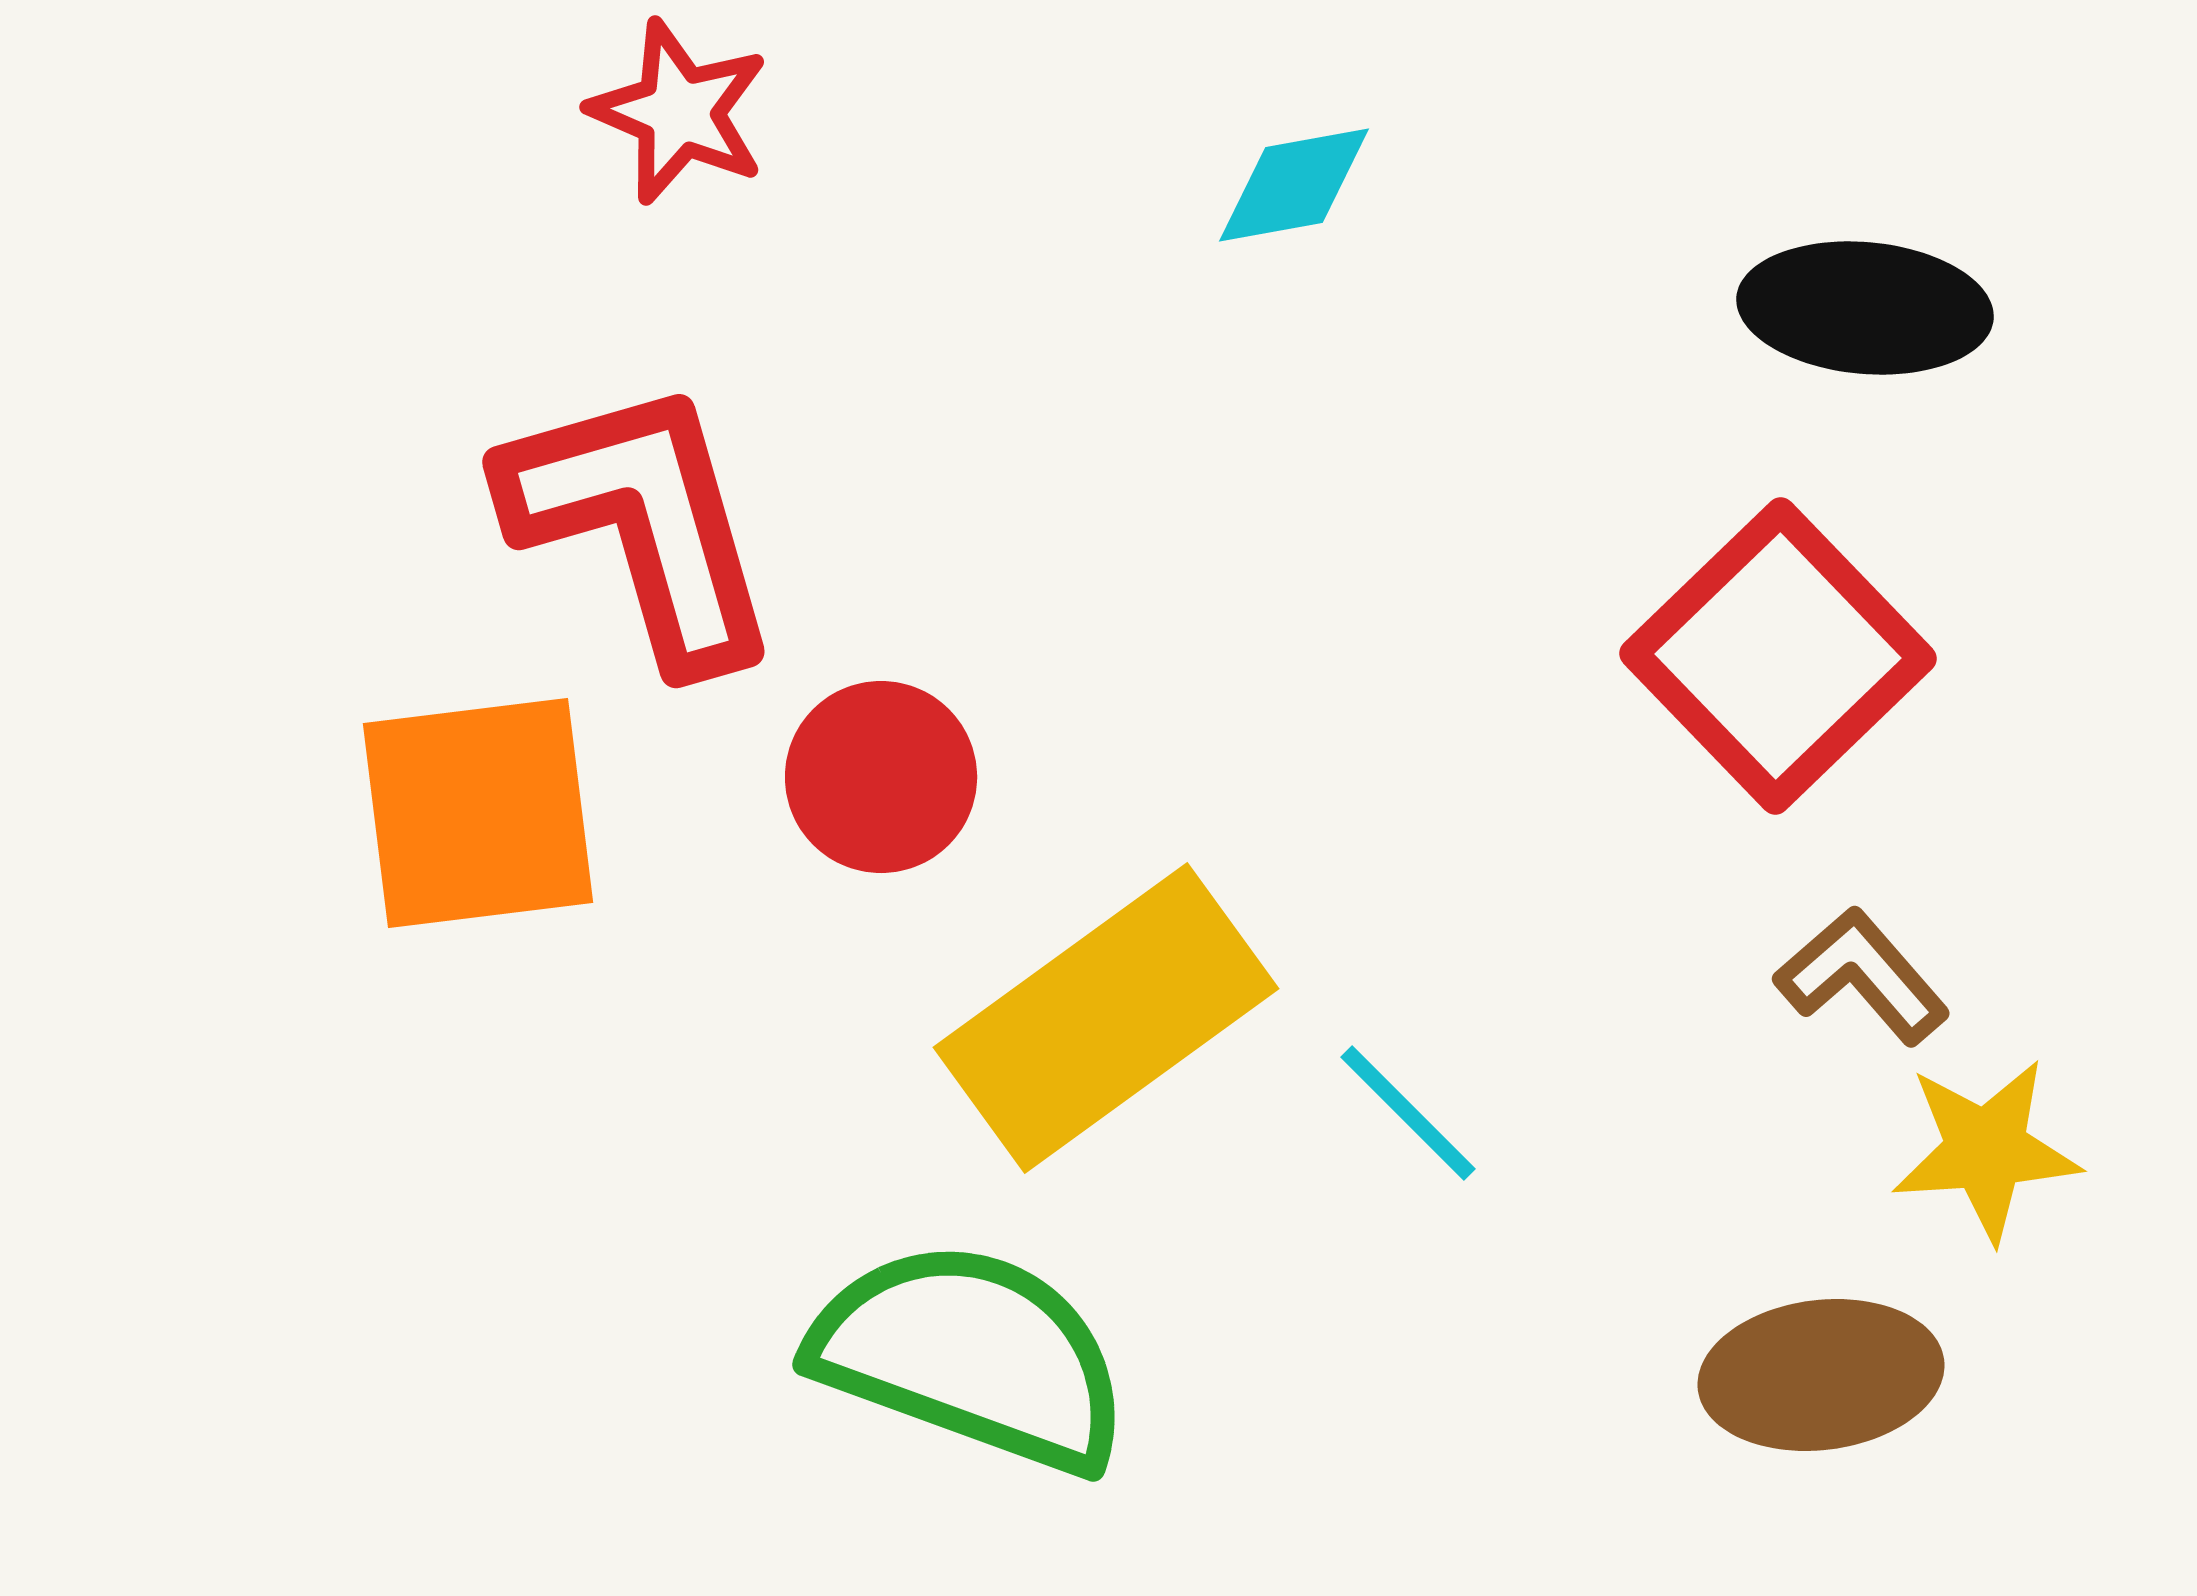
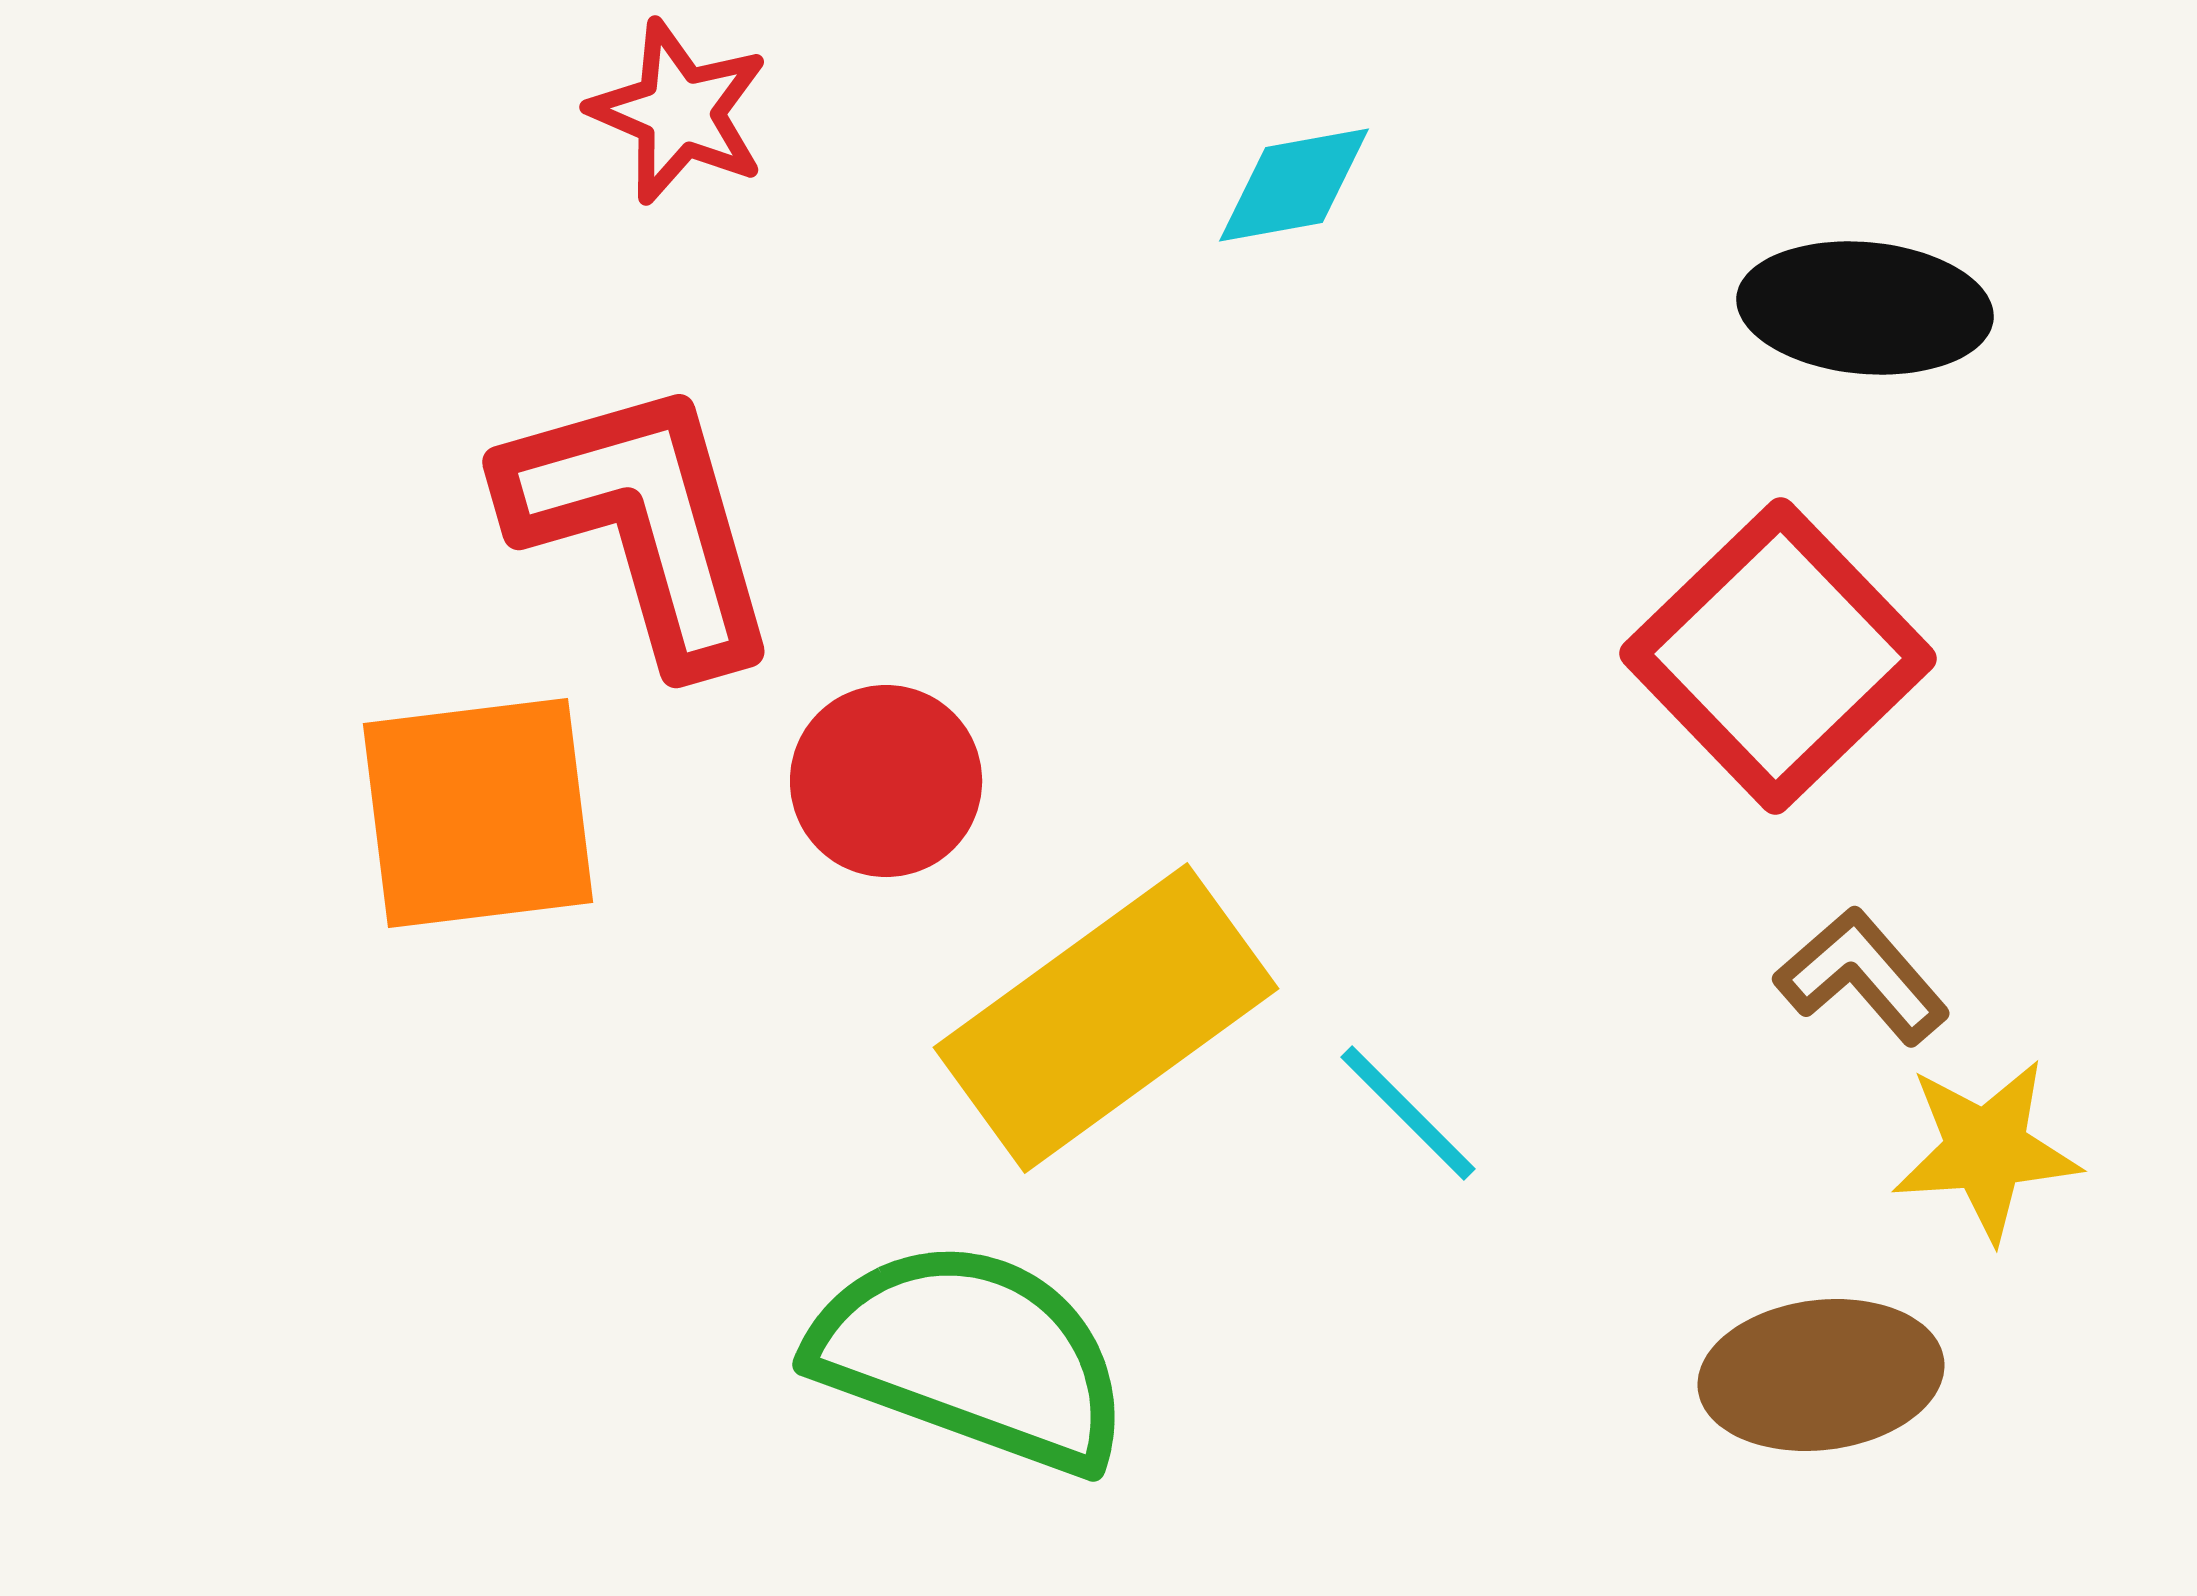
red circle: moved 5 px right, 4 px down
